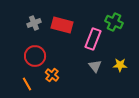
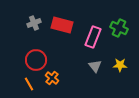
green cross: moved 5 px right, 6 px down
pink rectangle: moved 2 px up
red circle: moved 1 px right, 4 px down
orange cross: moved 3 px down
orange line: moved 2 px right
